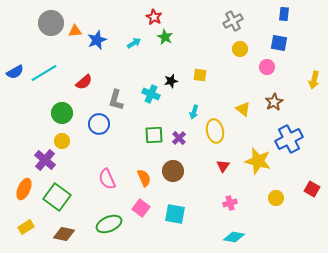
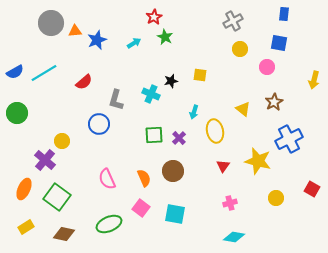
red star at (154, 17): rotated 14 degrees clockwise
green circle at (62, 113): moved 45 px left
